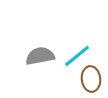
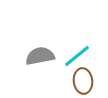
brown ellipse: moved 8 px left, 2 px down
